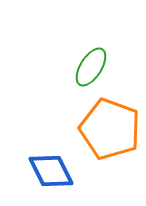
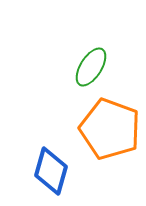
blue diamond: rotated 42 degrees clockwise
